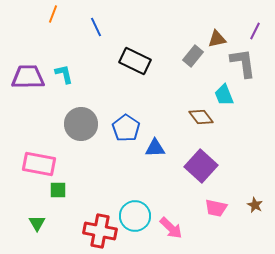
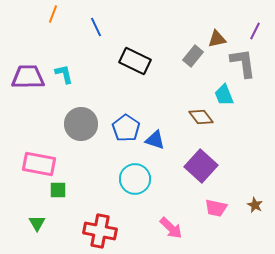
blue triangle: moved 8 px up; rotated 20 degrees clockwise
cyan circle: moved 37 px up
